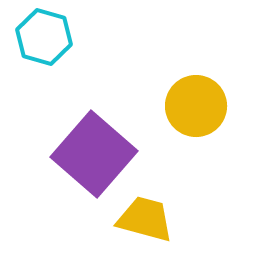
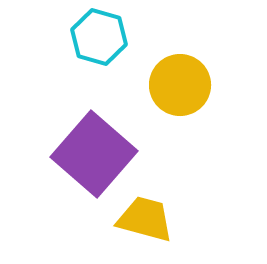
cyan hexagon: moved 55 px right
yellow circle: moved 16 px left, 21 px up
